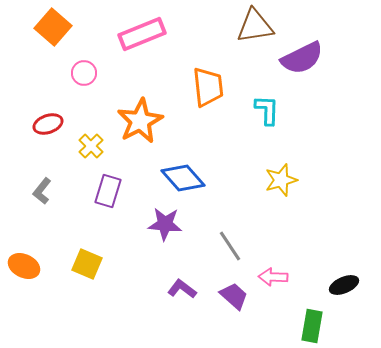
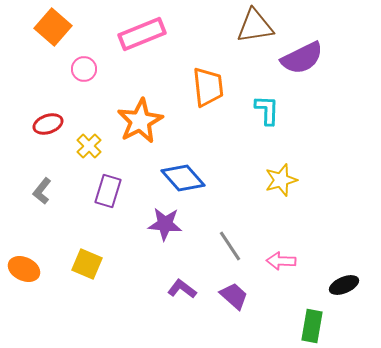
pink circle: moved 4 px up
yellow cross: moved 2 px left
orange ellipse: moved 3 px down
pink arrow: moved 8 px right, 16 px up
